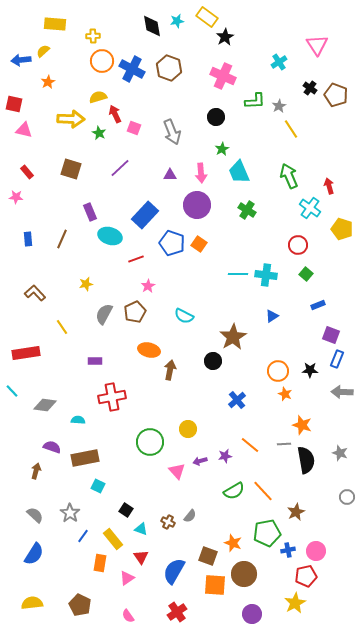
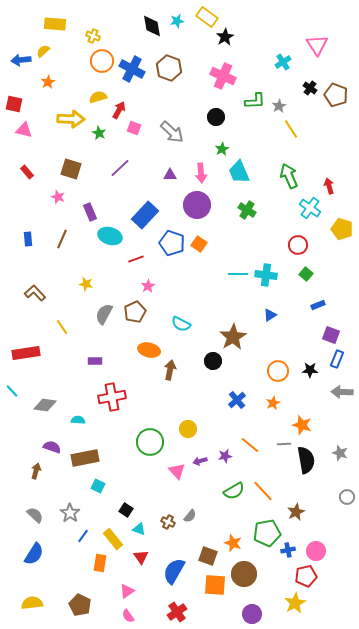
yellow cross at (93, 36): rotated 24 degrees clockwise
cyan cross at (279, 62): moved 4 px right
red arrow at (115, 114): moved 4 px right, 4 px up; rotated 54 degrees clockwise
gray arrow at (172, 132): rotated 25 degrees counterclockwise
pink star at (16, 197): moved 42 px right; rotated 16 degrees clockwise
yellow star at (86, 284): rotated 24 degrees clockwise
cyan semicircle at (184, 316): moved 3 px left, 8 px down
blue triangle at (272, 316): moved 2 px left, 1 px up
orange star at (285, 394): moved 12 px left, 9 px down; rotated 24 degrees clockwise
cyan triangle at (141, 529): moved 2 px left
pink triangle at (127, 578): moved 13 px down
